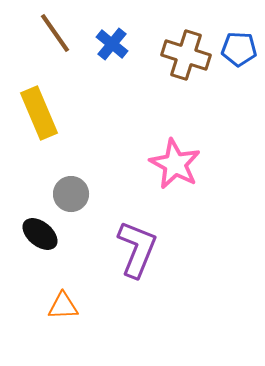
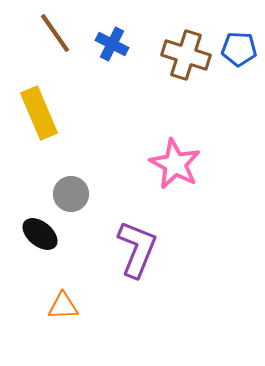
blue cross: rotated 12 degrees counterclockwise
